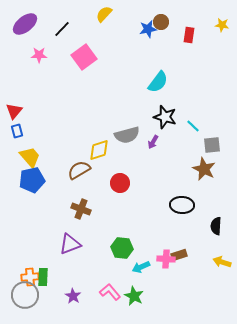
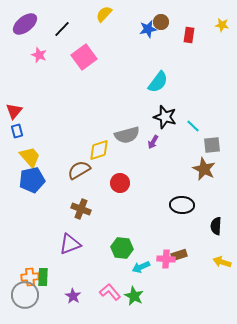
pink star: rotated 21 degrees clockwise
